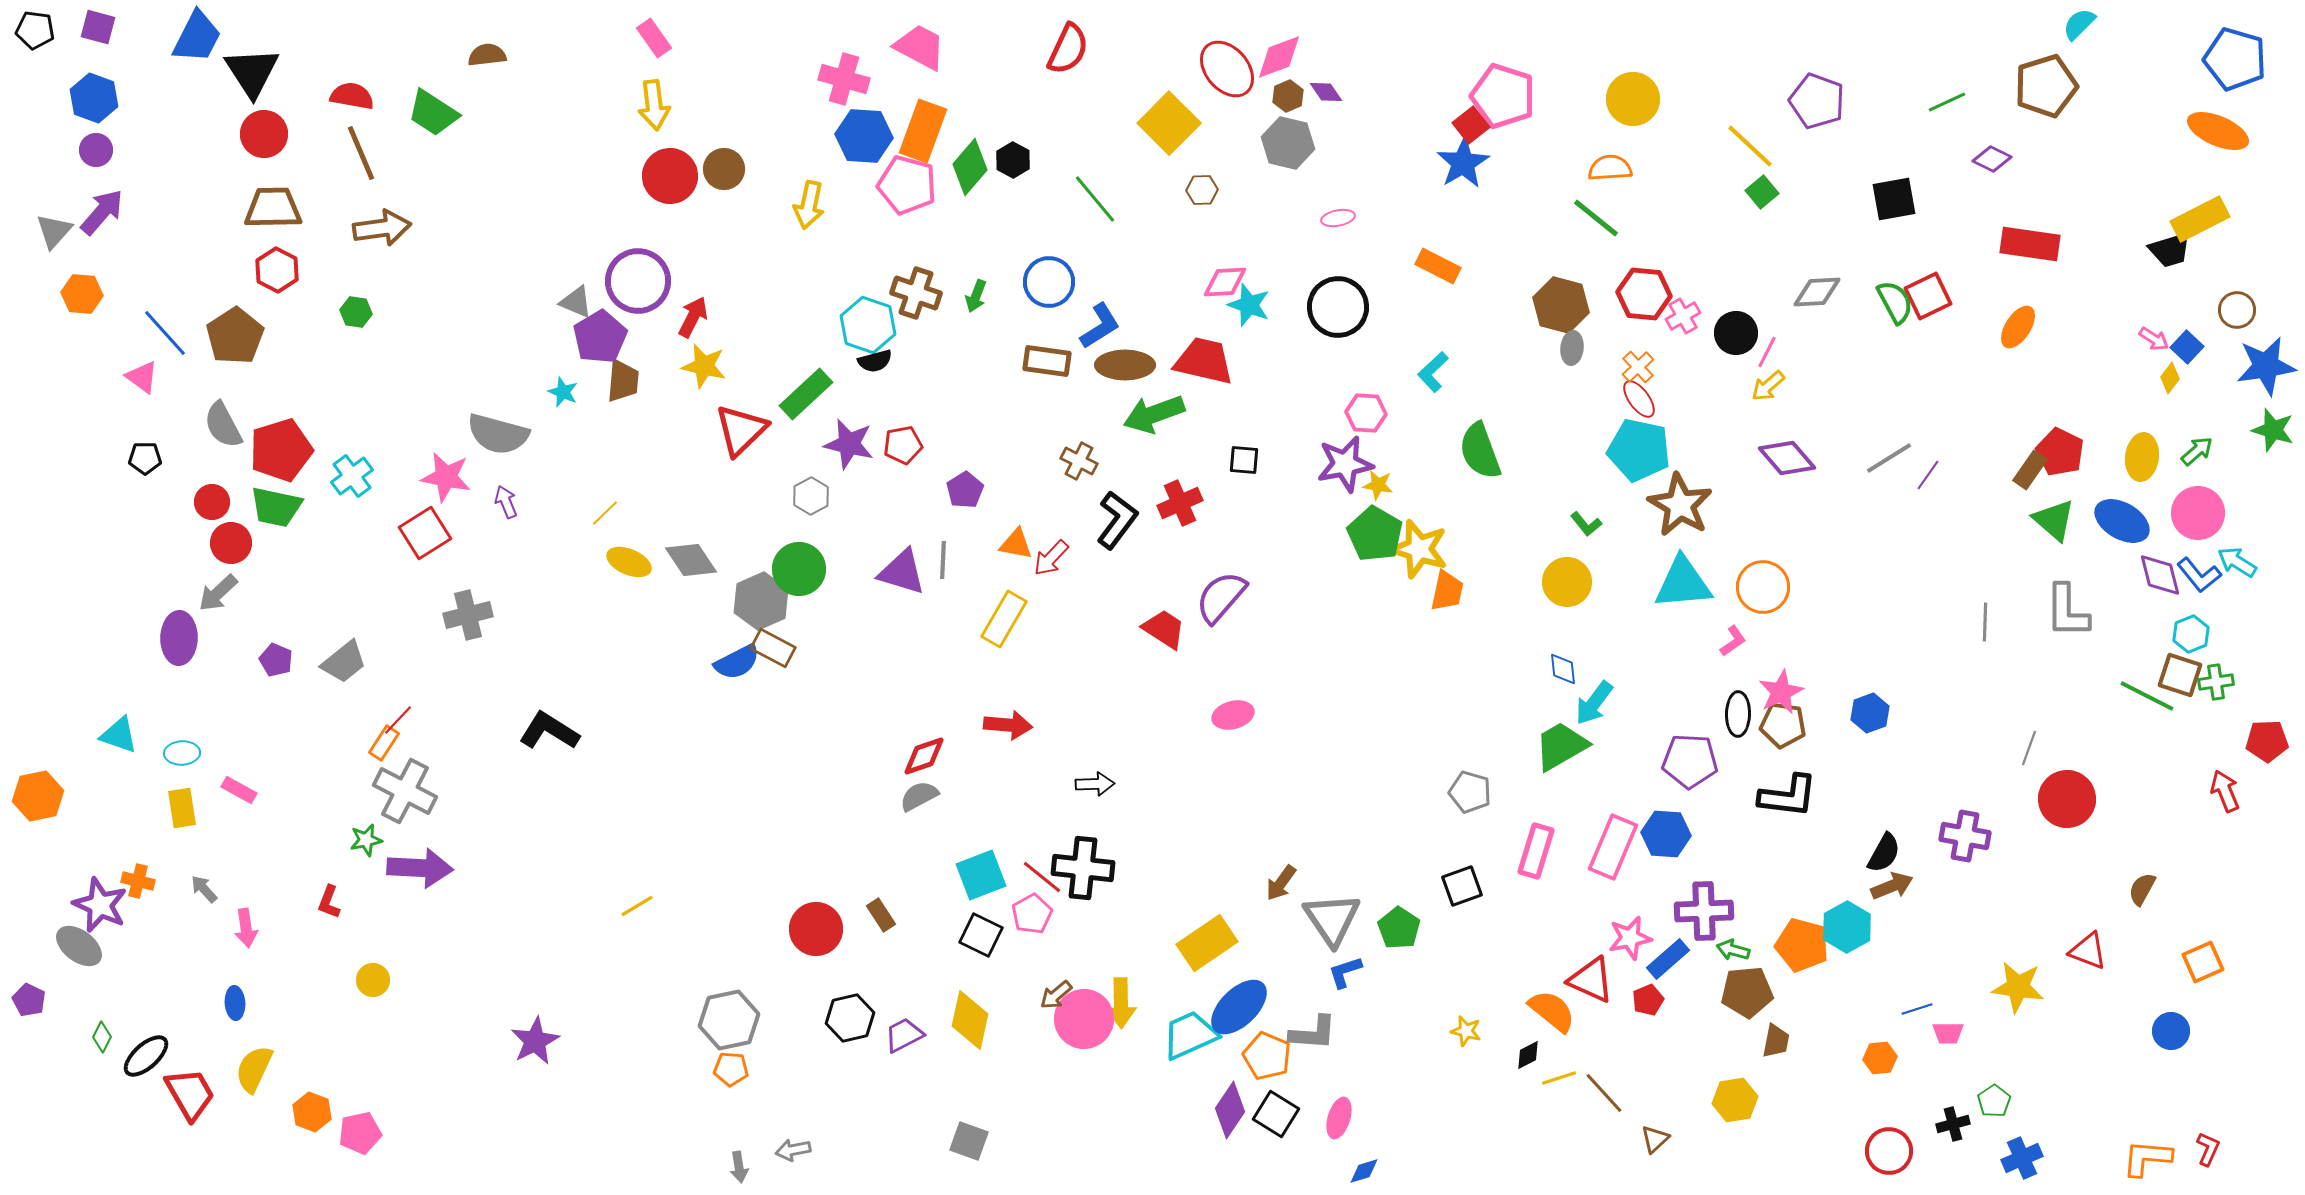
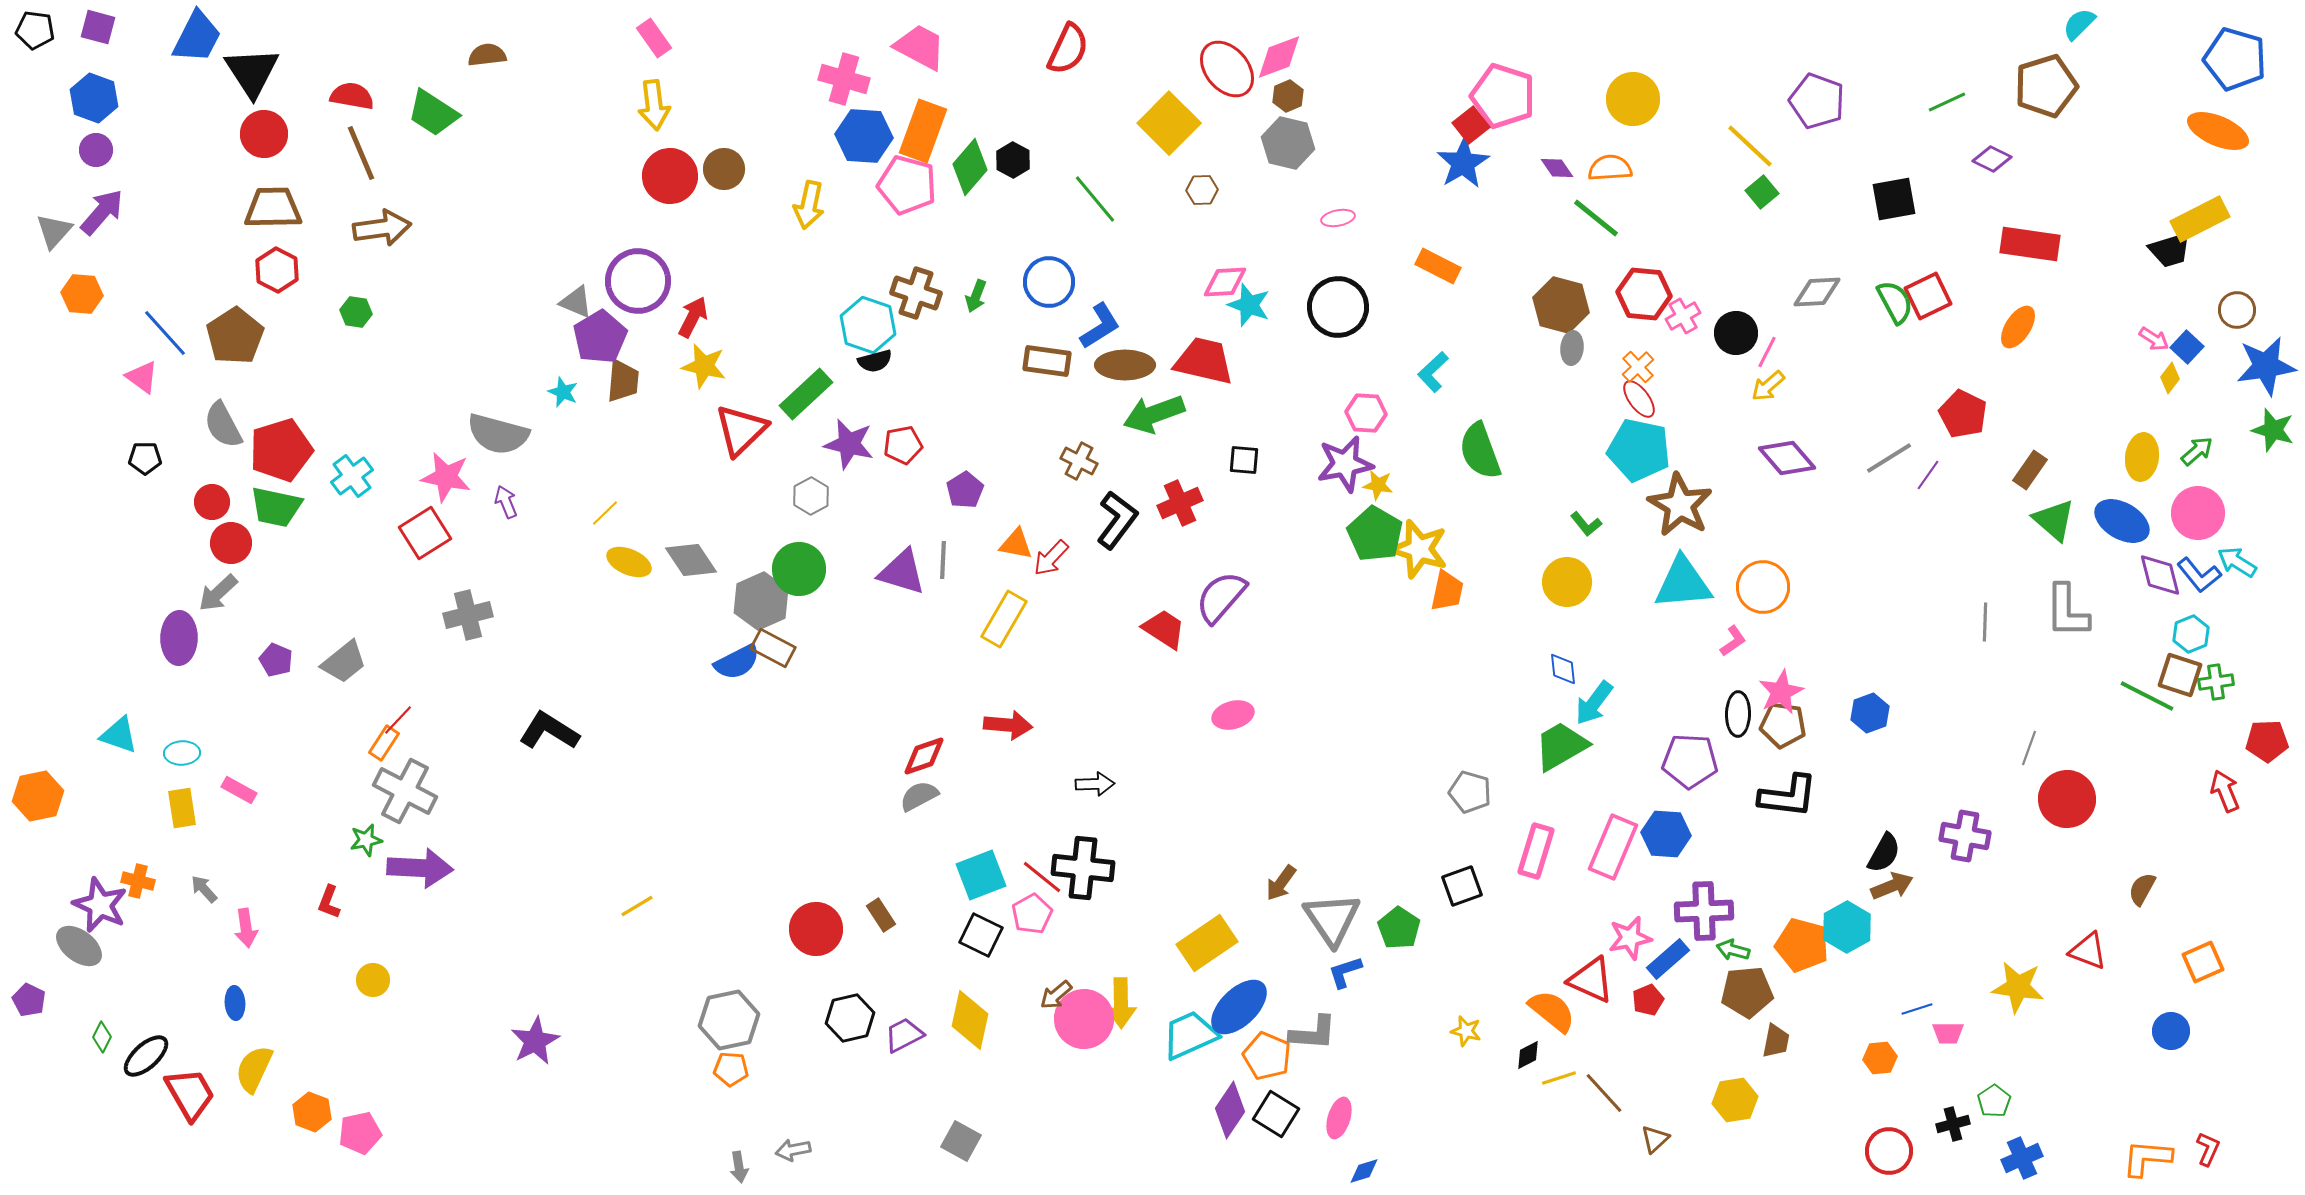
purple diamond at (1326, 92): moved 231 px right, 76 px down
red pentagon at (2060, 452): moved 97 px left, 38 px up
gray square at (969, 1141): moved 8 px left; rotated 9 degrees clockwise
